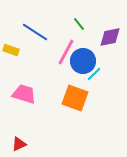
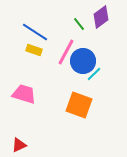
purple diamond: moved 9 px left, 20 px up; rotated 25 degrees counterclockwise
yellow rectangle: moved 23 px right
orange square: moved 4 px right, 7 px down
red triangle: moved 1 px down
